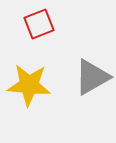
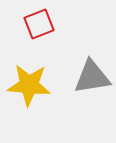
gray triangle: rotated 21 degrees clockwise
